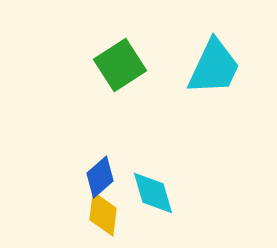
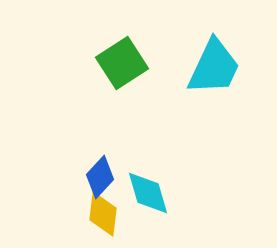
green square: moved 2 px right, 2 px up
blue diamond: rotated 6 degrees counterclockwise
cyan diamond: moved 5 px left
